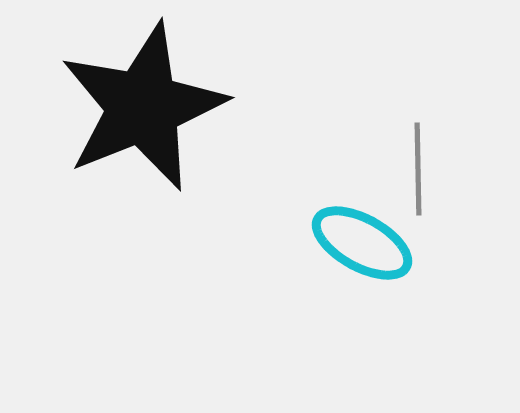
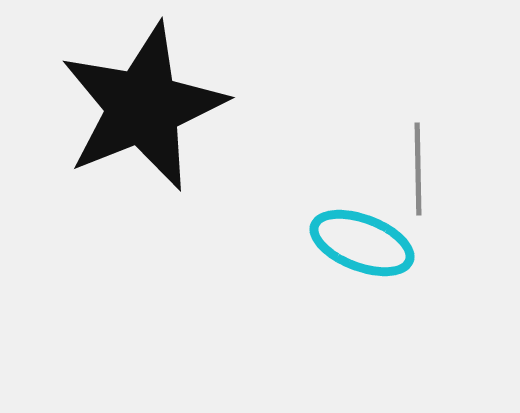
cyan ellipse: rotated 8 degrees counterclockwise
